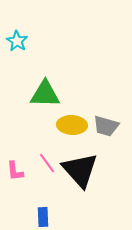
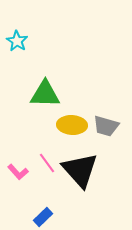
pink L-shape: moved 3 px right, 1 px down; rotated 35 degrees counterclockwise
blue rectangle: rotated 48 degrees clockwise
